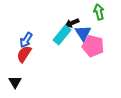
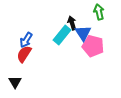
black arrow: rotated 96 degrees clockwise
